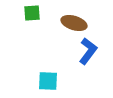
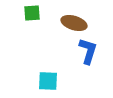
blue L-shape: rotated 20 degrees counterclockwise
